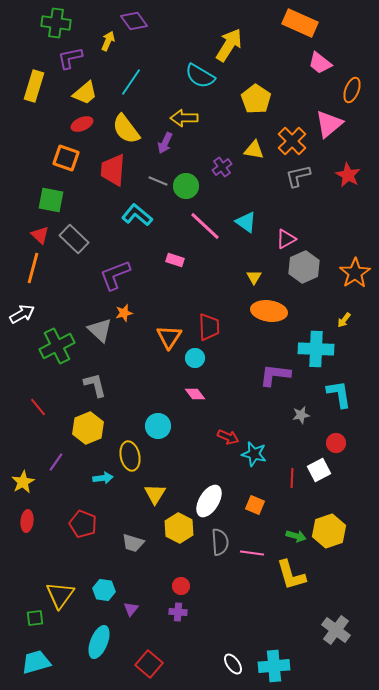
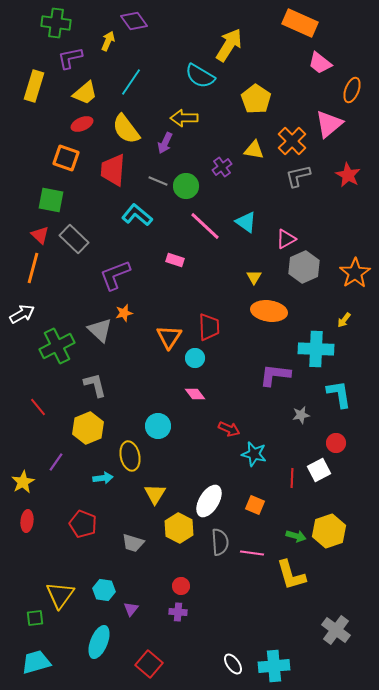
red arrow at (228, 437): moved 1 px right, 8 px up
